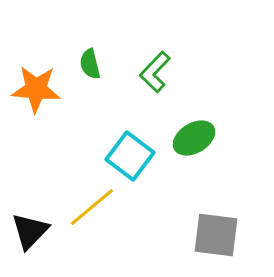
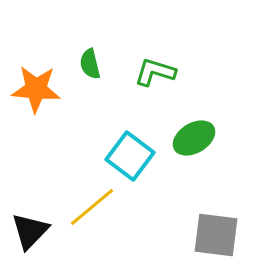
green L-shape: rotated 63 degrees clockwise
